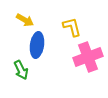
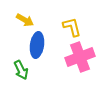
pink cross: moved 8 px left
